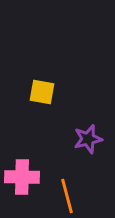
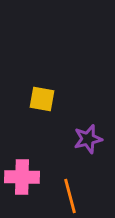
yellow square: moved 7 px down
orange line: moved 3 px right
